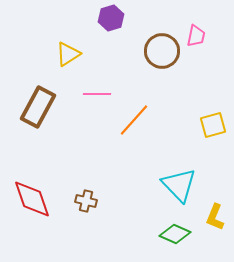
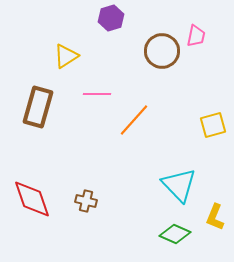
yellow triangle: moved 2 px left, 2 px down
brown rectangle: rotated 12 degrees counterclockwise
